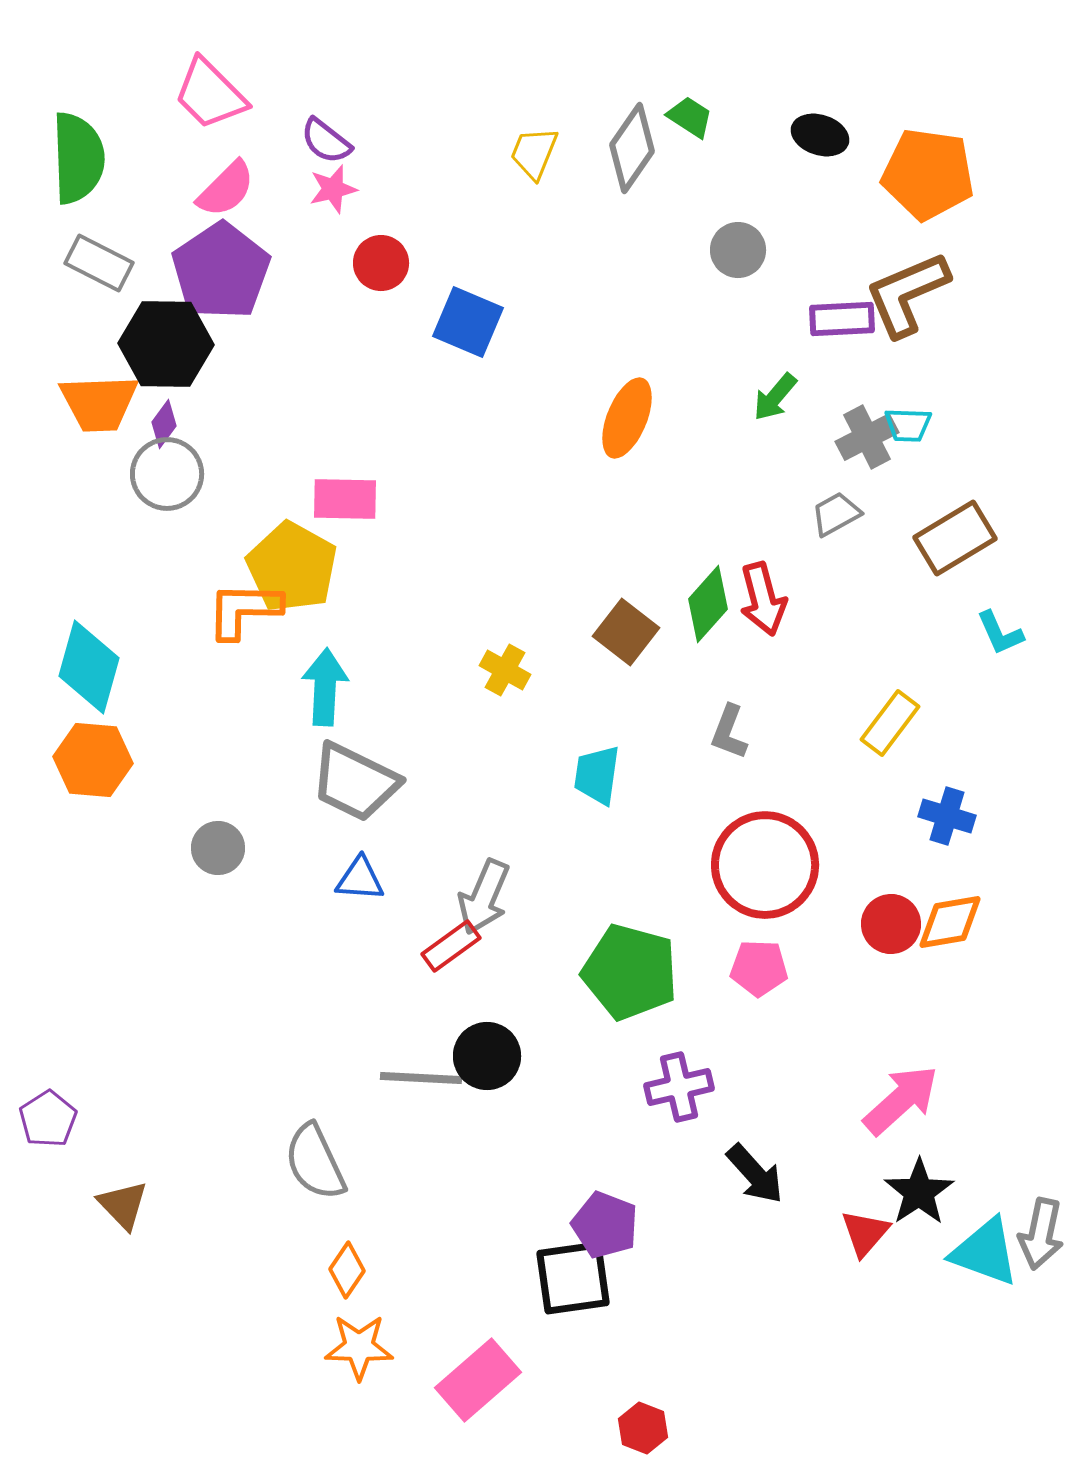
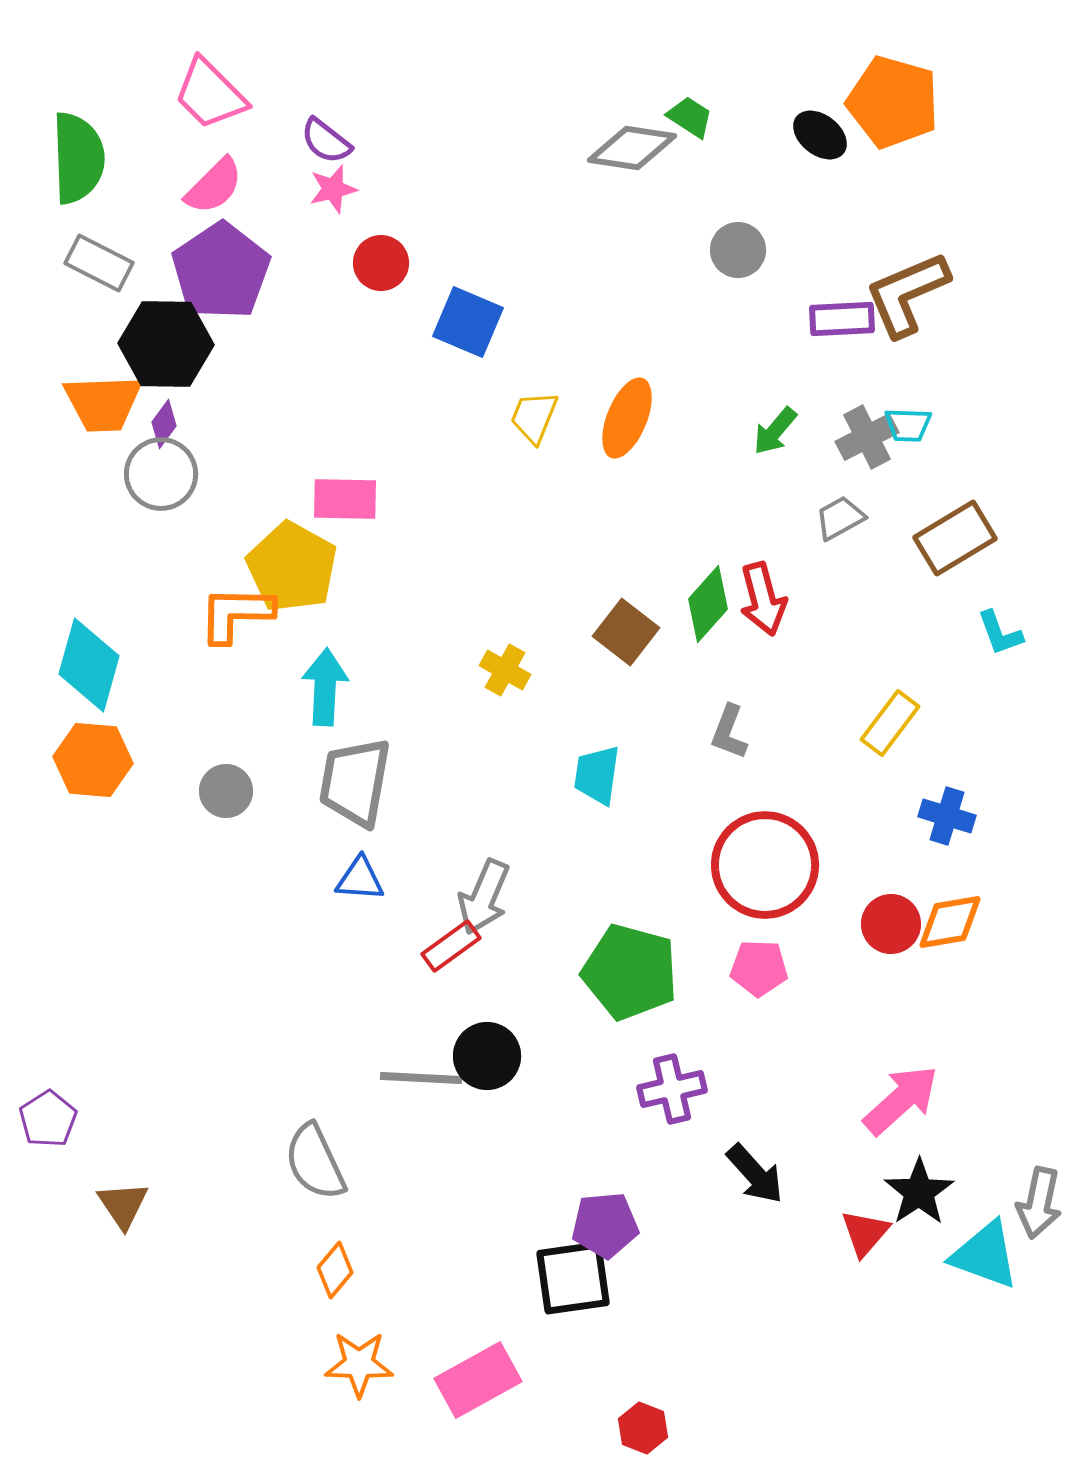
black ellipse at (820, 135): rotated 20 degrees clockwise
gray diamond at (632, 148): rotated 64 degrees clockwise
yellow trapezoid at (534, 153): moved 264 px down
orange pentagon at (928, 174): moved 35 px left, 72 px up; rotated 8 degrees clockwise
pink semicircle at (226, 189): moved 12 px left, 3 px up
green arrow at (775, 397): moved 34 px down
orange trapezoid at (99, 403): moved 4 px right
gray circle at (167, 474): moved 6 px left
gray trapezoid at (836, 514): moved 4 px right, 4 px down
orange L-shape at (244, 610): moved 8 px left, 4 px down
cyan L-shape at (1000, 633): rotated 4 degrees clockwise
cyan diamond at (89, 667): moved 2 px up
gray trapezoid at (355, 782): rotated 74 degrees clockwise
gray circle at (218, 848): moved 8 px right, 57 px up
purple cross at (679, 1087): moved 7 px left, 2 px down
brown triangle at (123, 1205): rotated 10 degrees clockwise
purple pentagon at (605, 1225): rotated 26 degrees counterclockwise
gray arrow at (1041, 1234): moved 2 px left, 31 px up
cyan triangle at (985, 1252): moved 3 px down
orange diamond at (347, 1270): moved 12 px left; rotated 6 degrees clockwise
orange star at (359, 1347): moved 17 px down
pink rectangle at (478, 1380): rotated 12 degrees clockwise
